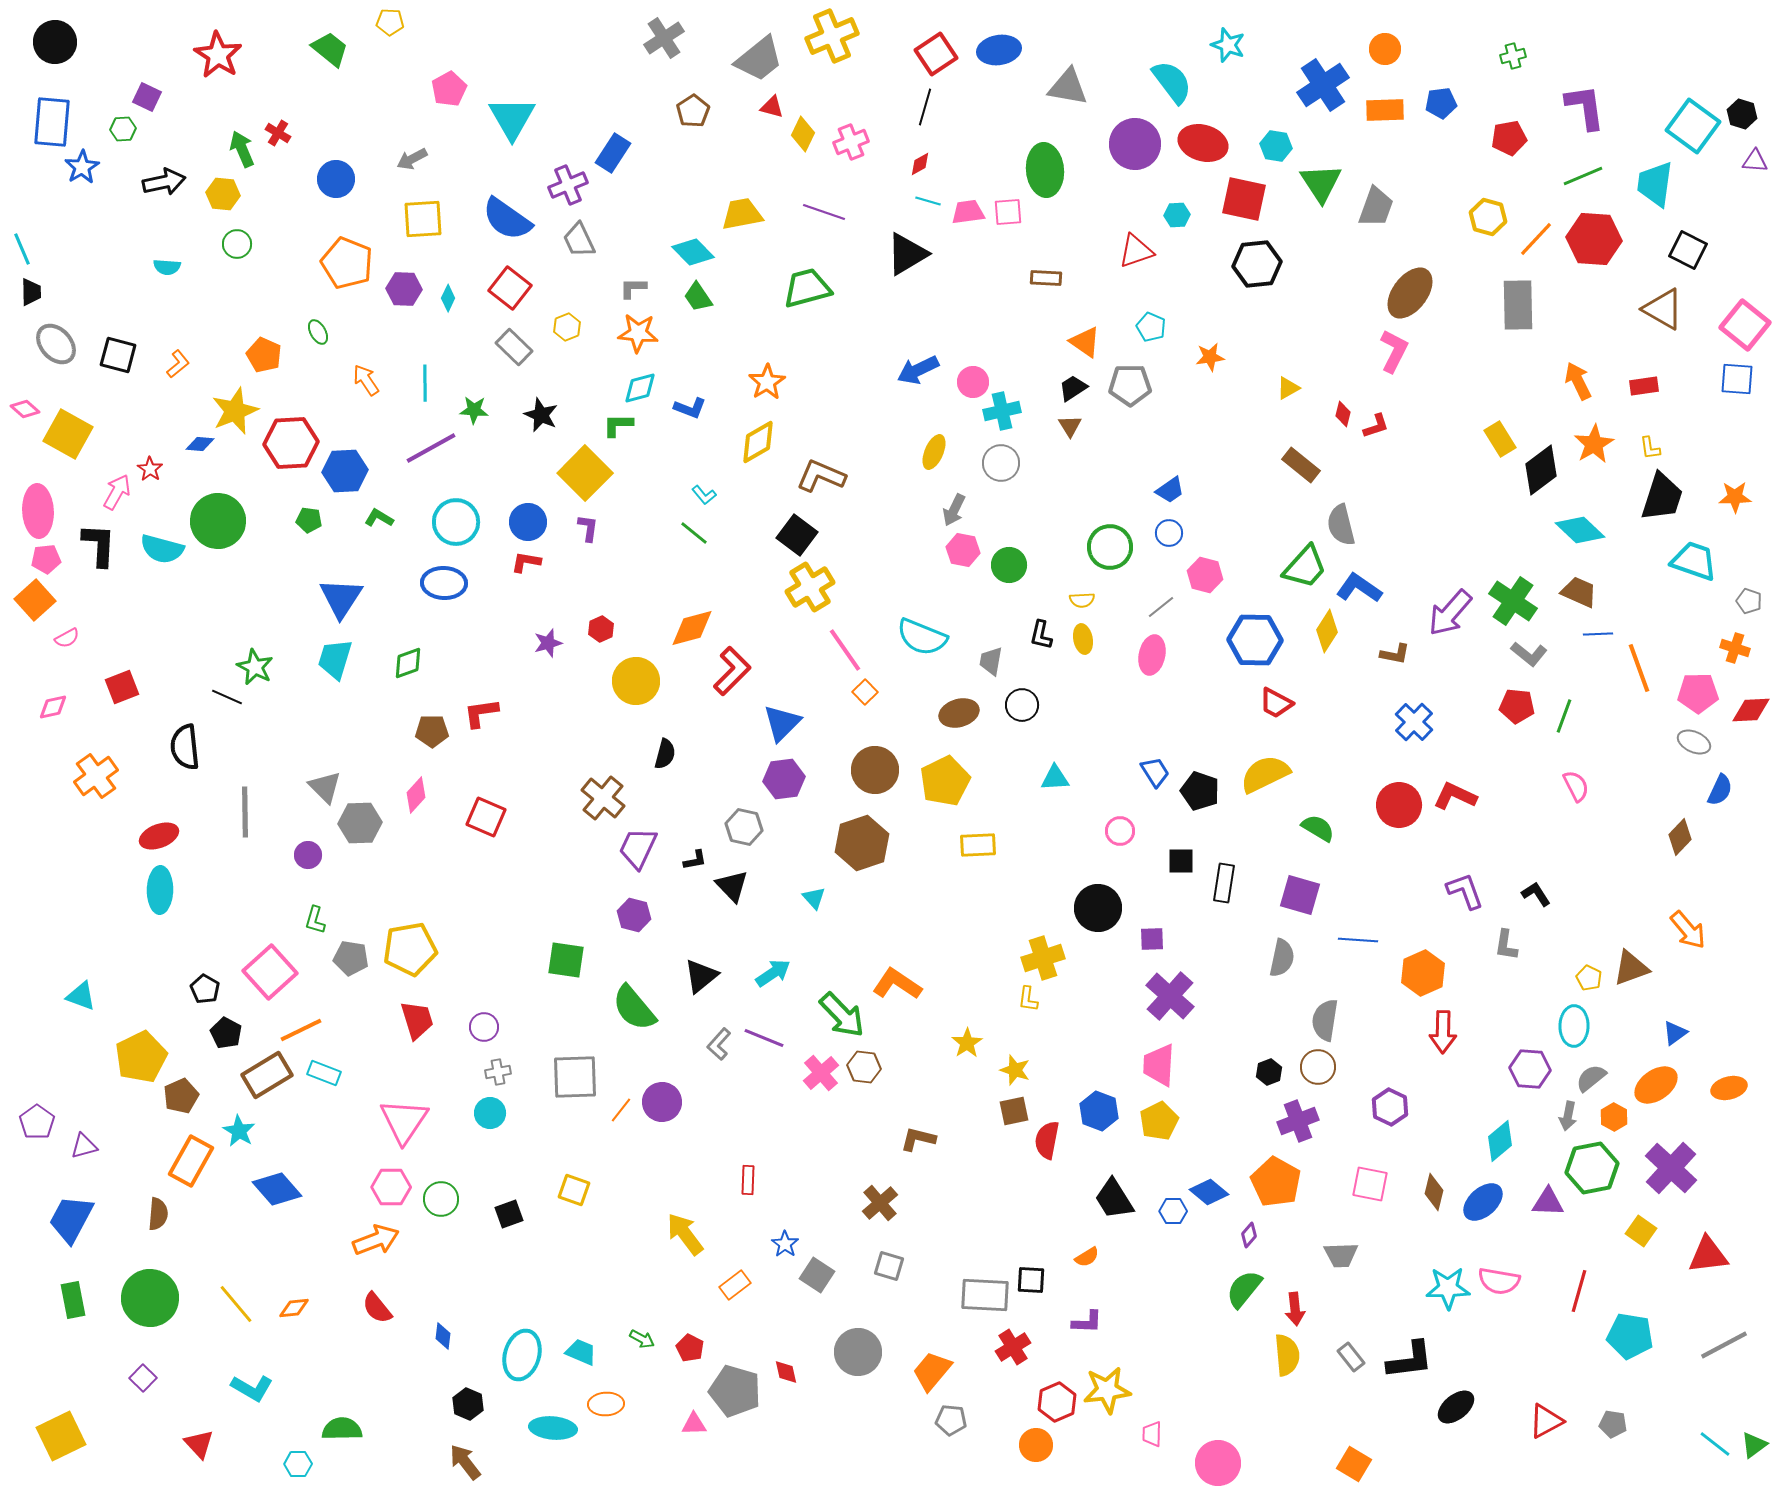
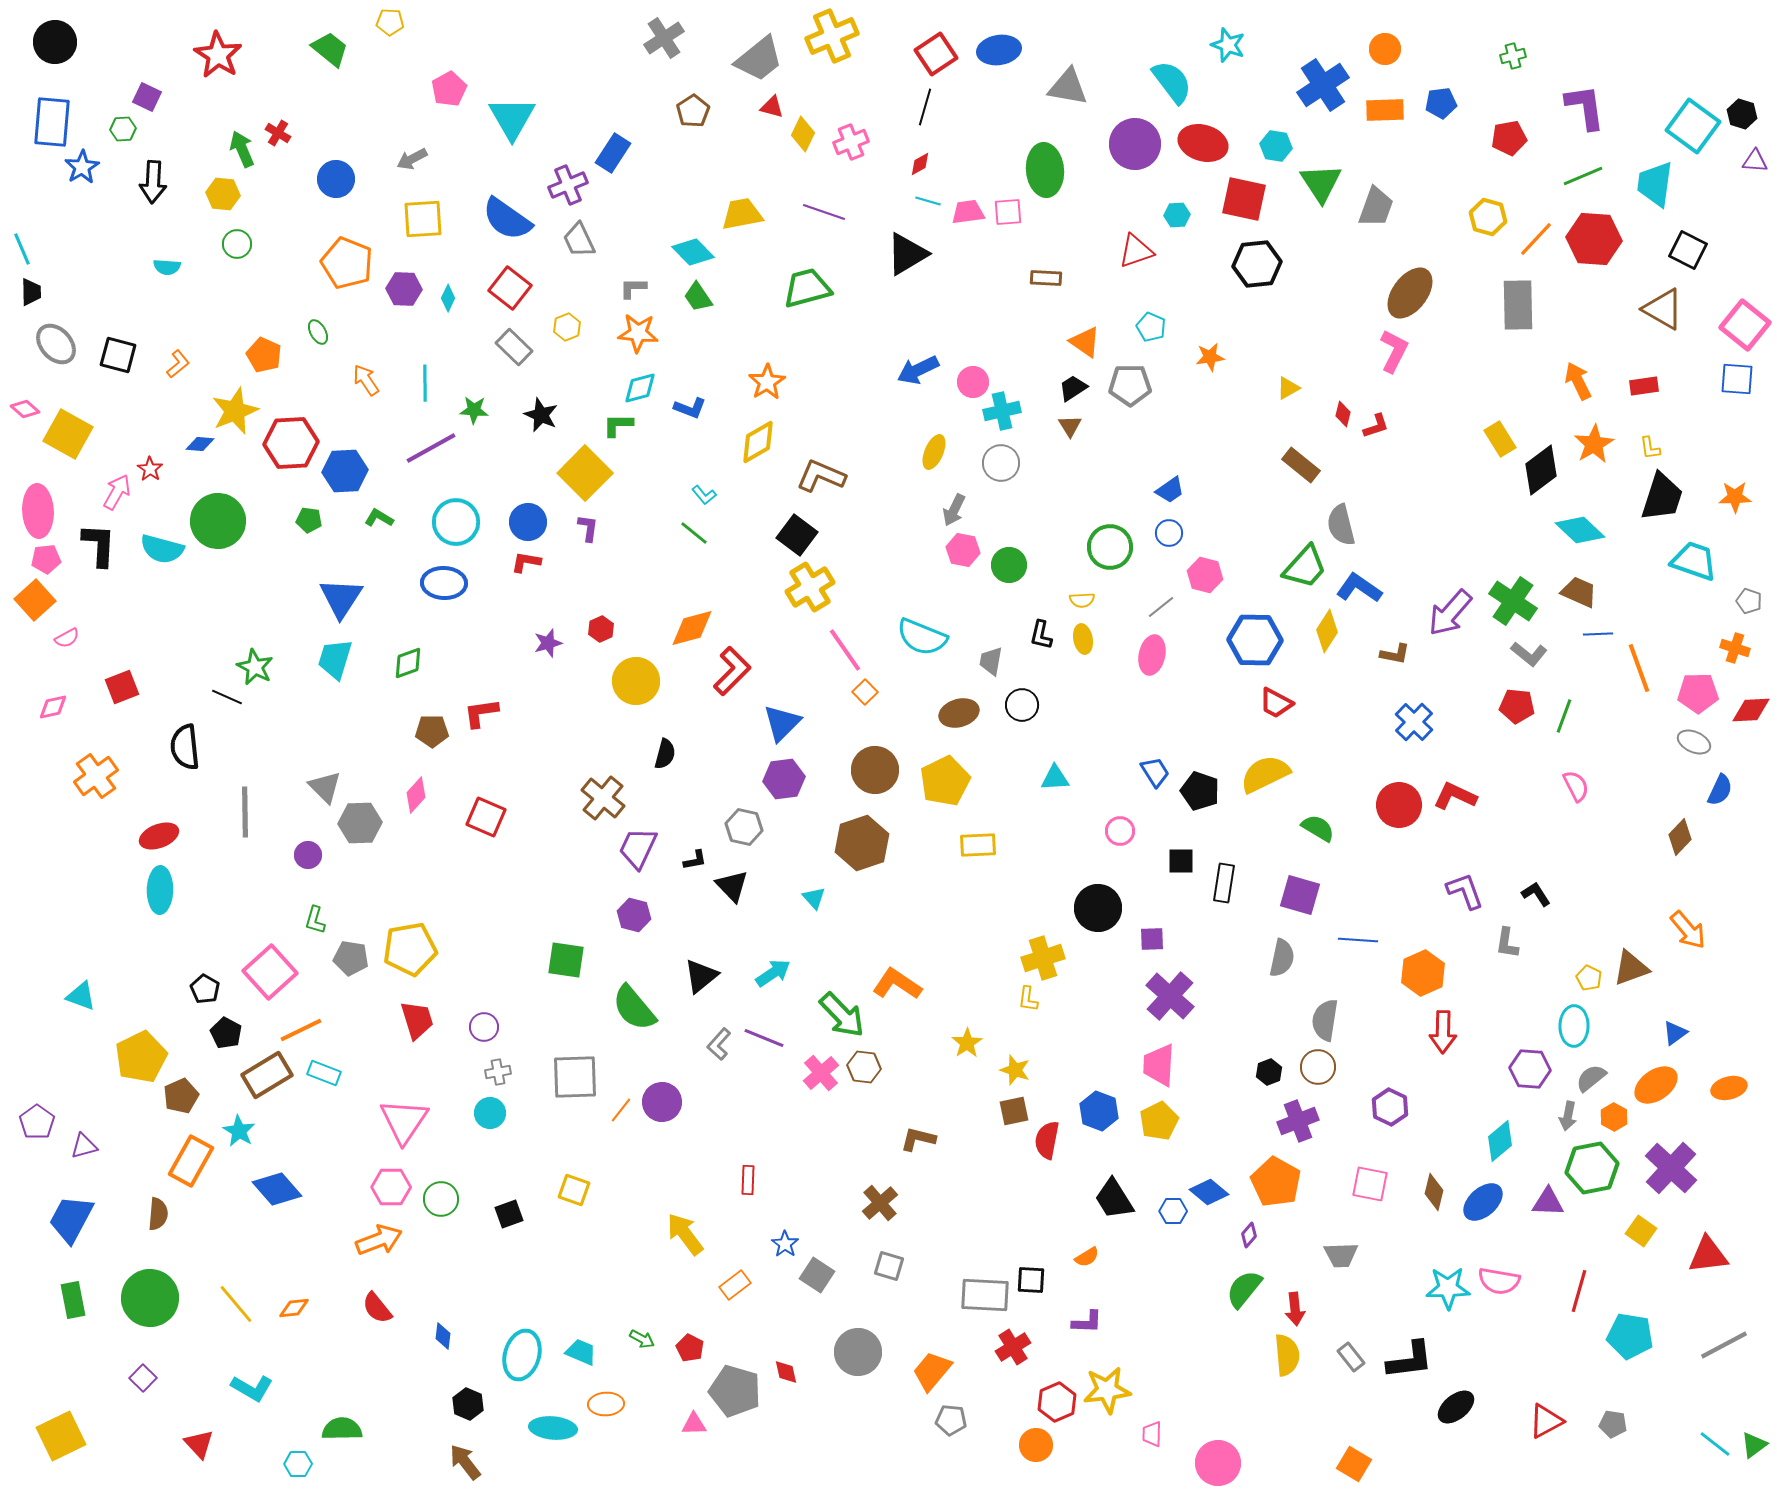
black arrow at (164, 182): moved 11 px left; rotated 105 degrees clockwise
gray L-shape at (1506, 945): moved 1 px right, 2 px up
orange arrow at (376, 1240): moved 3 px right
